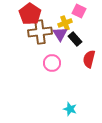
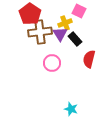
cyan star: moved 1 px right
